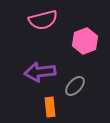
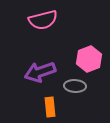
pink hexagon: moved 4 px right, 18 px down
purple arrow: rotated 12 degrees counterclockwise
gray ellipse: rotated 50 degrees clockwise
